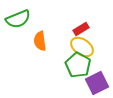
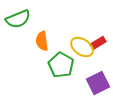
red rectangle: moved 17 px right, 14 px down
orange semicircle: moved 2 px right
green pentagon: moved 17 px left
purple square: moved 1 px right
